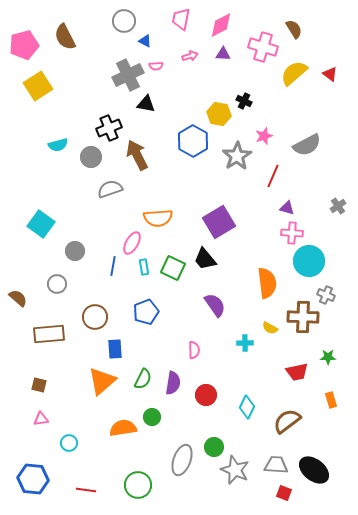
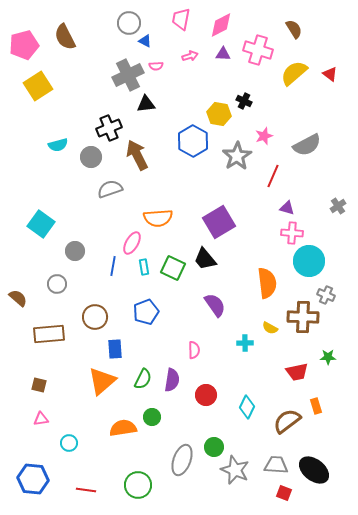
gray circle at (124, 21): moved 5 px right, 2 px down
pink cross at (263, 47): moved 5 px left, 3 px down
black triangle at (146, 104): rotated 18 degrees counterclockwise
purple semicircle at (173, 383): moved 1 px left, 3 px up
orange rectangle at (331, 400): moved 15 px left, 6 px down
